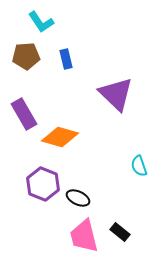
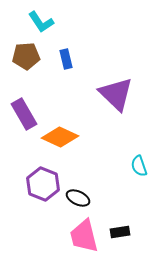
orange diamond: rotated 9 degrees clockwise
black rectangle: rotated 48 degrees counterclockwise
